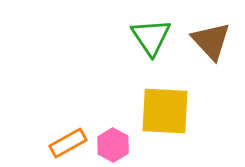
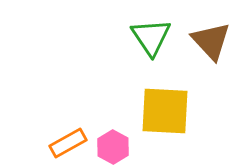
pink hexagon: moved 2 px down
